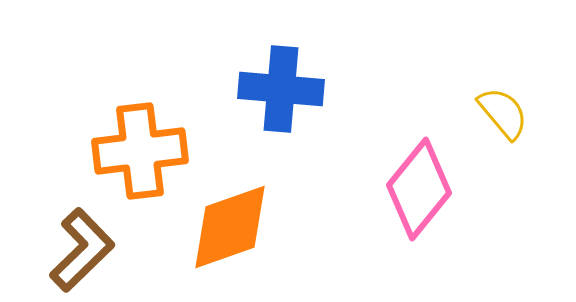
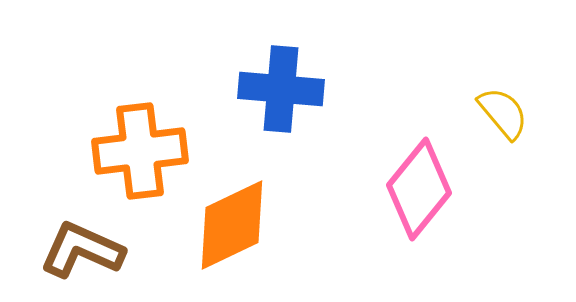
orange diamond: moved 2 px right, 2 px up; rotated 6 degrees counterclockwise
brown L-shape: rotated 112 degrees counterclockwise
